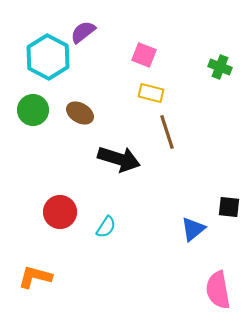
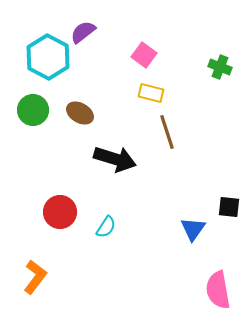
pink square: rotated 15 degrees clockwise
black arrow: moved 4 px left
blue triangle: rotated 16 degrees counterclockwise
orange L-shape: rotated 112 degrees clockwise
